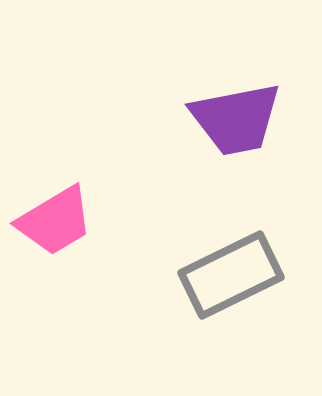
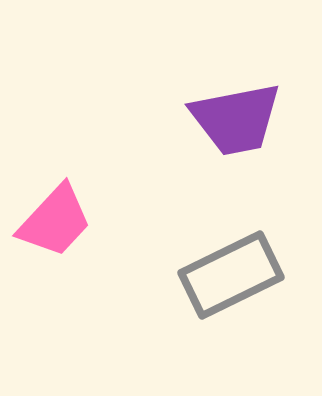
pink trapezoid: rotated 16 degrees counterclockwise
